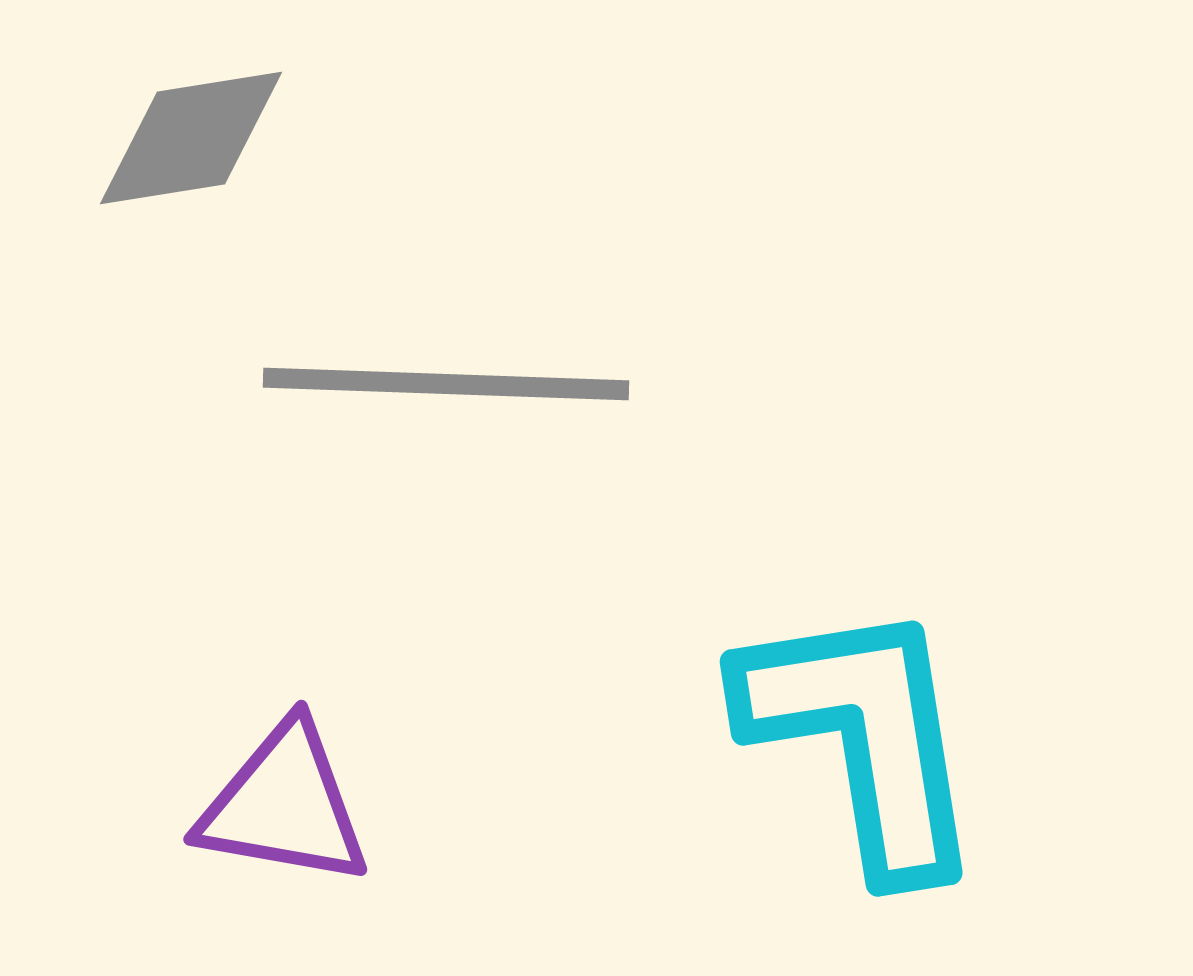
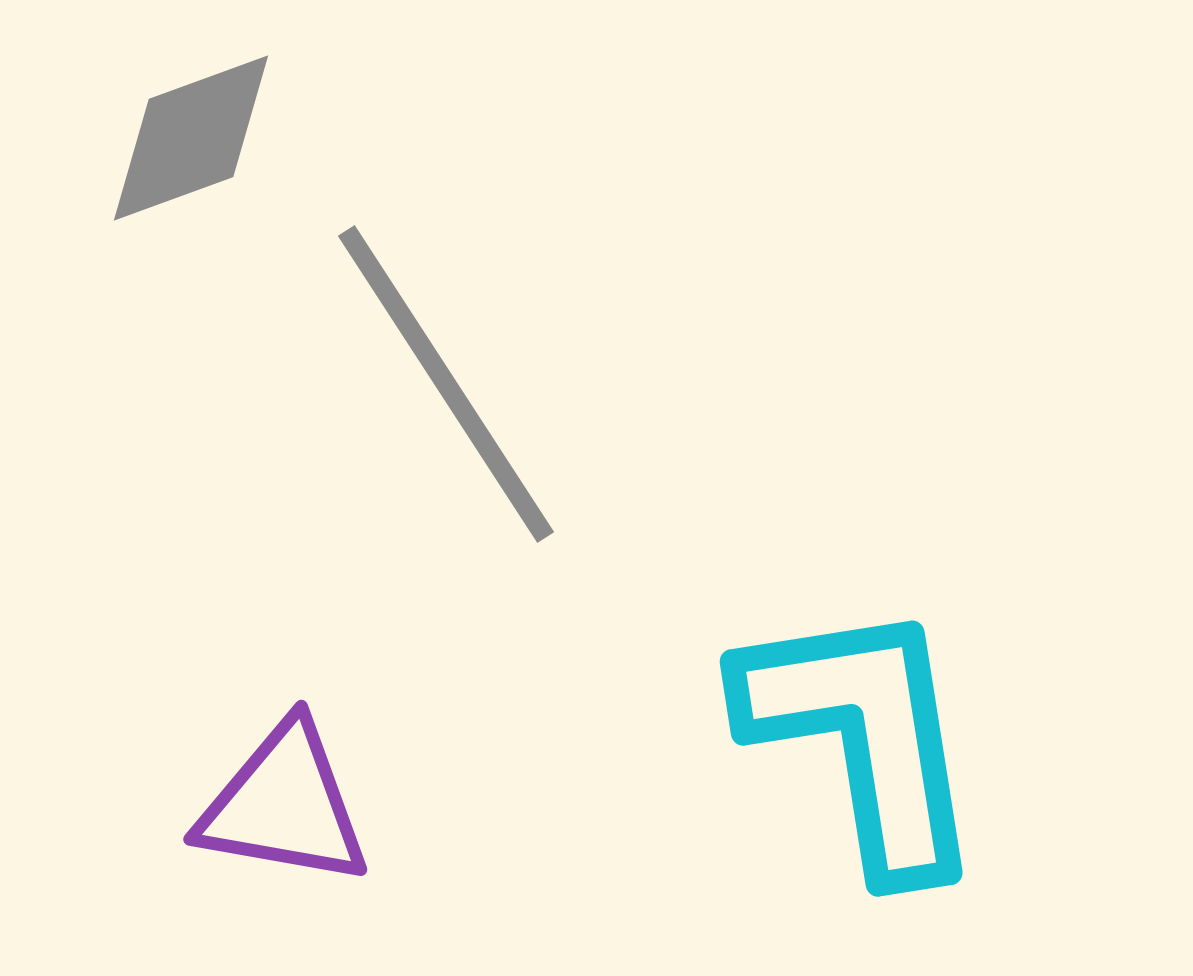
gray diamond: rotated 11 degrees counterclockwise
gray line: rotated 55 degrees clockwise
